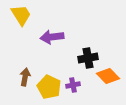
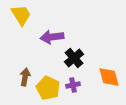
black cross: moved 14 px left; rotated 30 degrees counterclockwise
orange diamond: moved 1 px right, 1 px down; rotated 30 degrees clockwise
yellow pentagon: moved 1 px left, 1 px down
